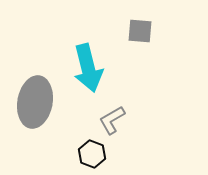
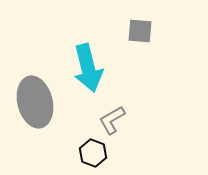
gray ellipse: rotated 24 degrees counterclockwise
black hexagon: moved 1 px right, 1 px up
